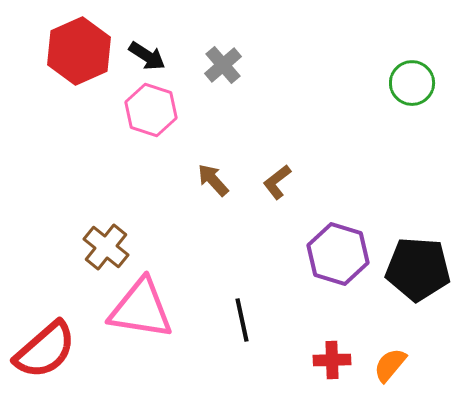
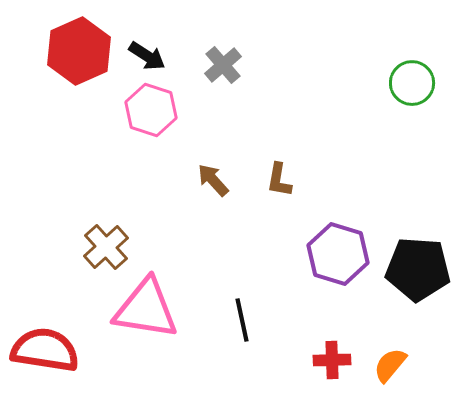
brown L-shape: moved 2 px right, 2 px up; rotated 42 degrees counterclockwise
brown cross: rotated 9 degrees clockwise
pink triangle: moved 5 px right
red semicircle: rotated 130 degrees counterclockwise
